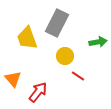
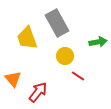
gray rectangle: rotated 56 degrees counterclockwise
